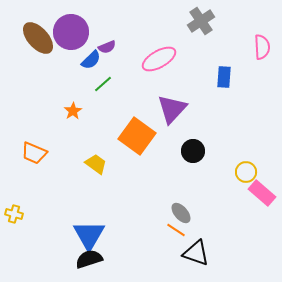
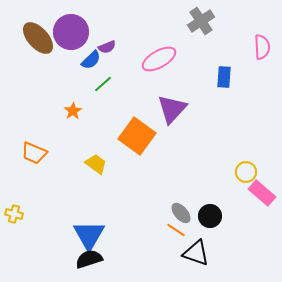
black circle: moved 17 px right, 65 px down
